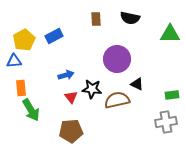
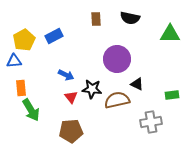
blue arrow: rotated 42 degrees clockwise
gray cross: moved 15 px left
